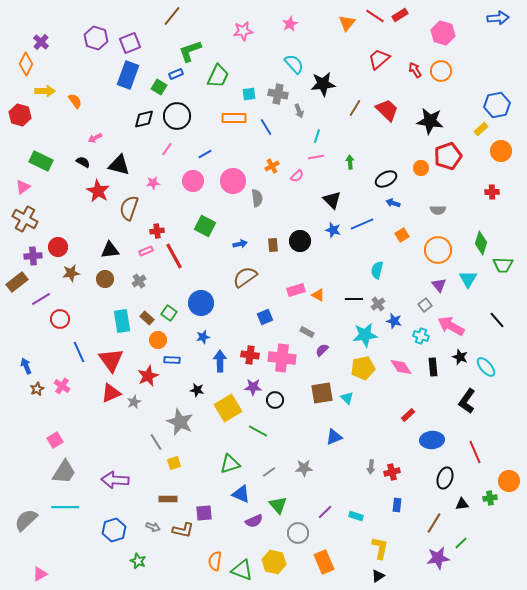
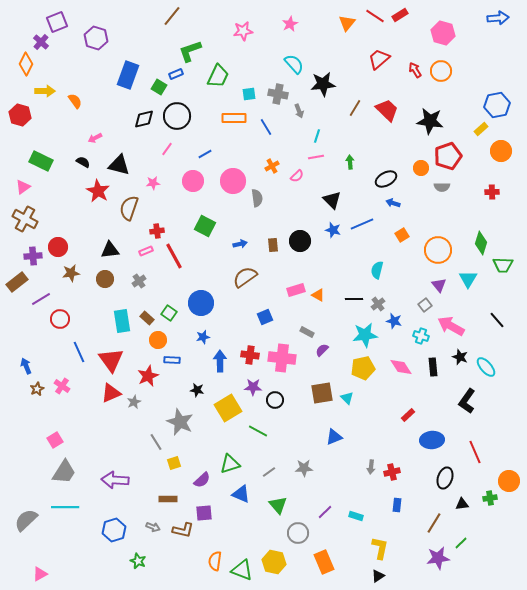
purple square at (130, 43): moved 73 px left, 21 px up
gray semicircle at (438, 210): moved 4 px right, 23 px up
purple semicircle at (254, 521): moved 52 px left, 41 px up; rotated 18 degrees counterclockwise
